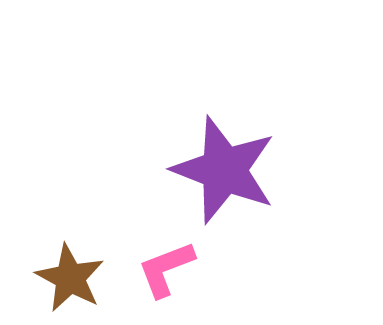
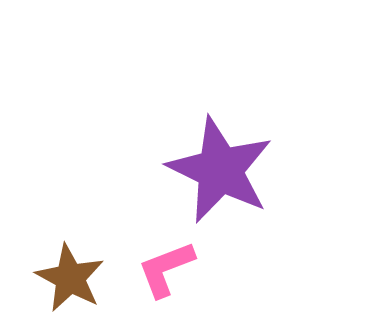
purple star: moved 4 px left; rotated 5 degrees clockwise
